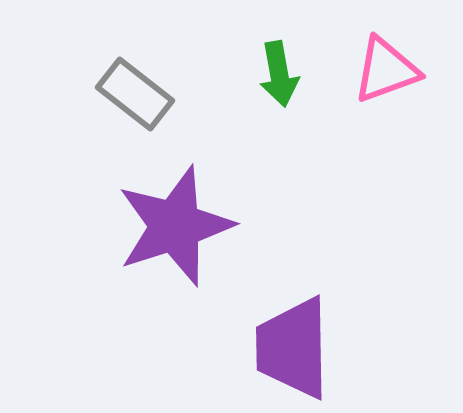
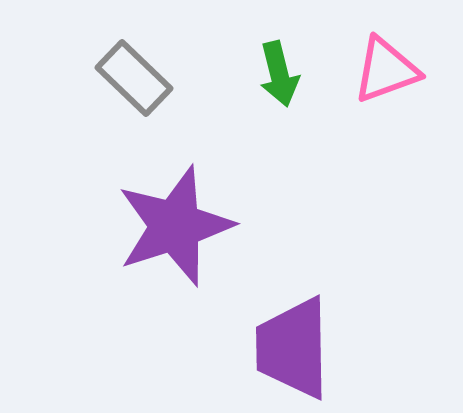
green arrow: rotated 4 degrees counterclockwise
gray rectangle: moved 1 px left, 16 px up; rotated 6 degrees clockwise
